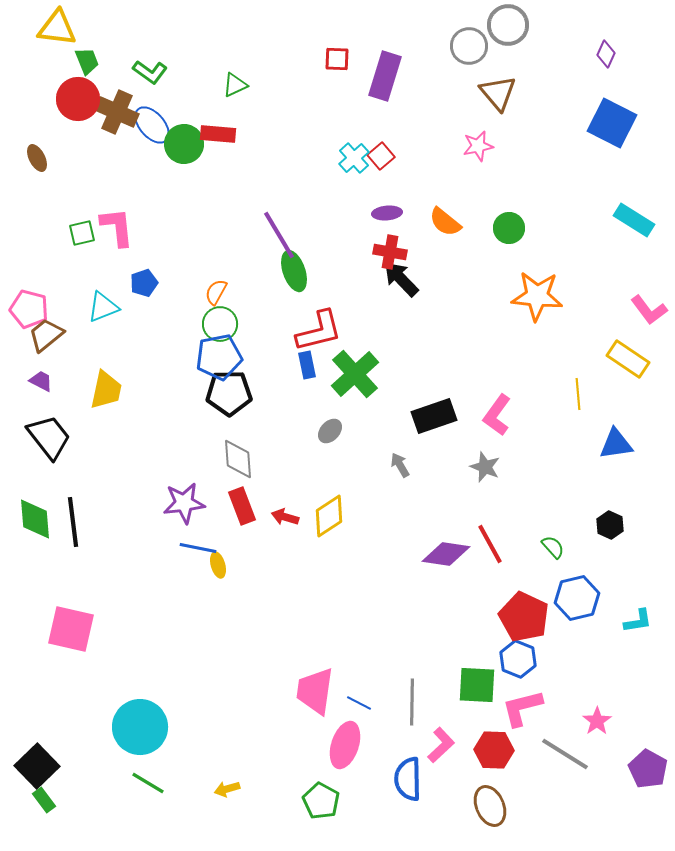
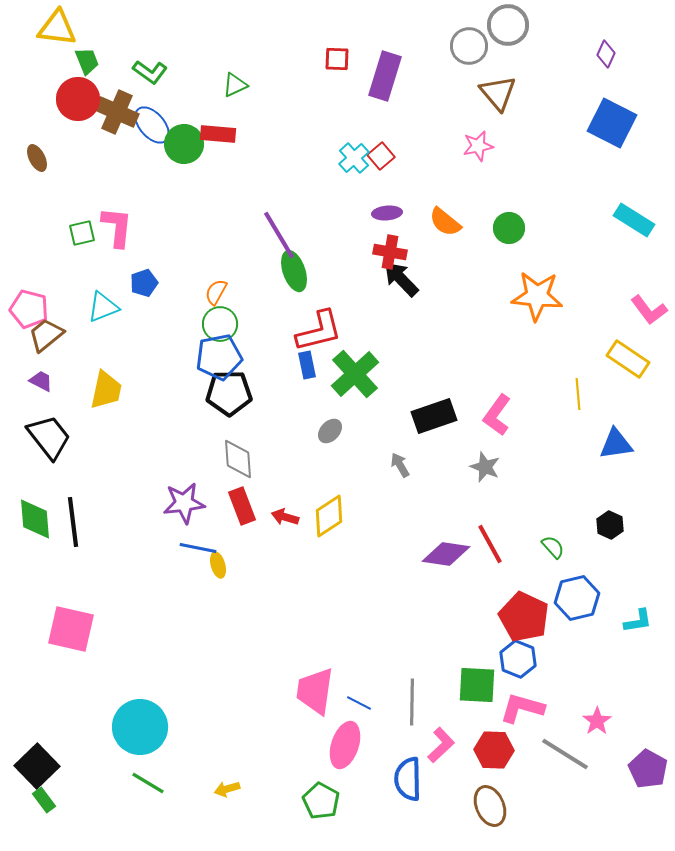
pink L-shape at (117, 227): rotated 12 degrees clockwise
pink L-shape at (522, 708): rotated 30 degrees clockwise
